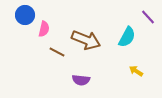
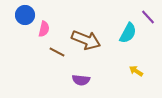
cyan semicircle: moved 1 px right, 4 px up
